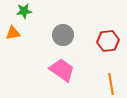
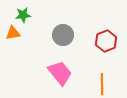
green star: moved 1 px left, 4 px down
red hexagon: moved 2 px left; rotated 15 degrees counterclockwise
pink trapezoid: moved 2 px left, 3 px down; rotated 16 degrees clockwise
orange line: moved 9 px left; rotated 10 degrees clockwise
